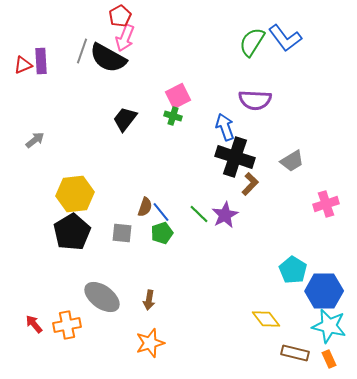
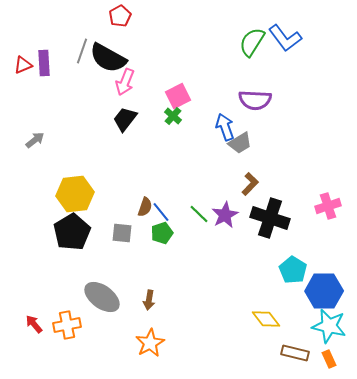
pink arrow: moved 44 px down
purple rectangle: moved 3 px right, 2 px down
green cross: rotated 24 degrees clockwise
black cross: moved 35 px right, 61 px down
gray trapezoid: moved 52 px left, 18 px up
pink cross: moved 2 px right, 2 px down
orange star: rotated 12 degrees counterclockwise
